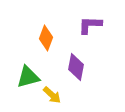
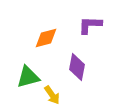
orange diamond: rotated 55 degrees clockwise
purple diamond: moved 1 px right
yellow arrow: rotated 12 degrees clockwise
